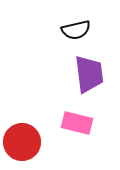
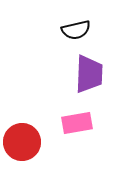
purple trapezoid: rotated 9 degrees clockwise
pink rectangle: rotated 24 degrees counterclockwise
